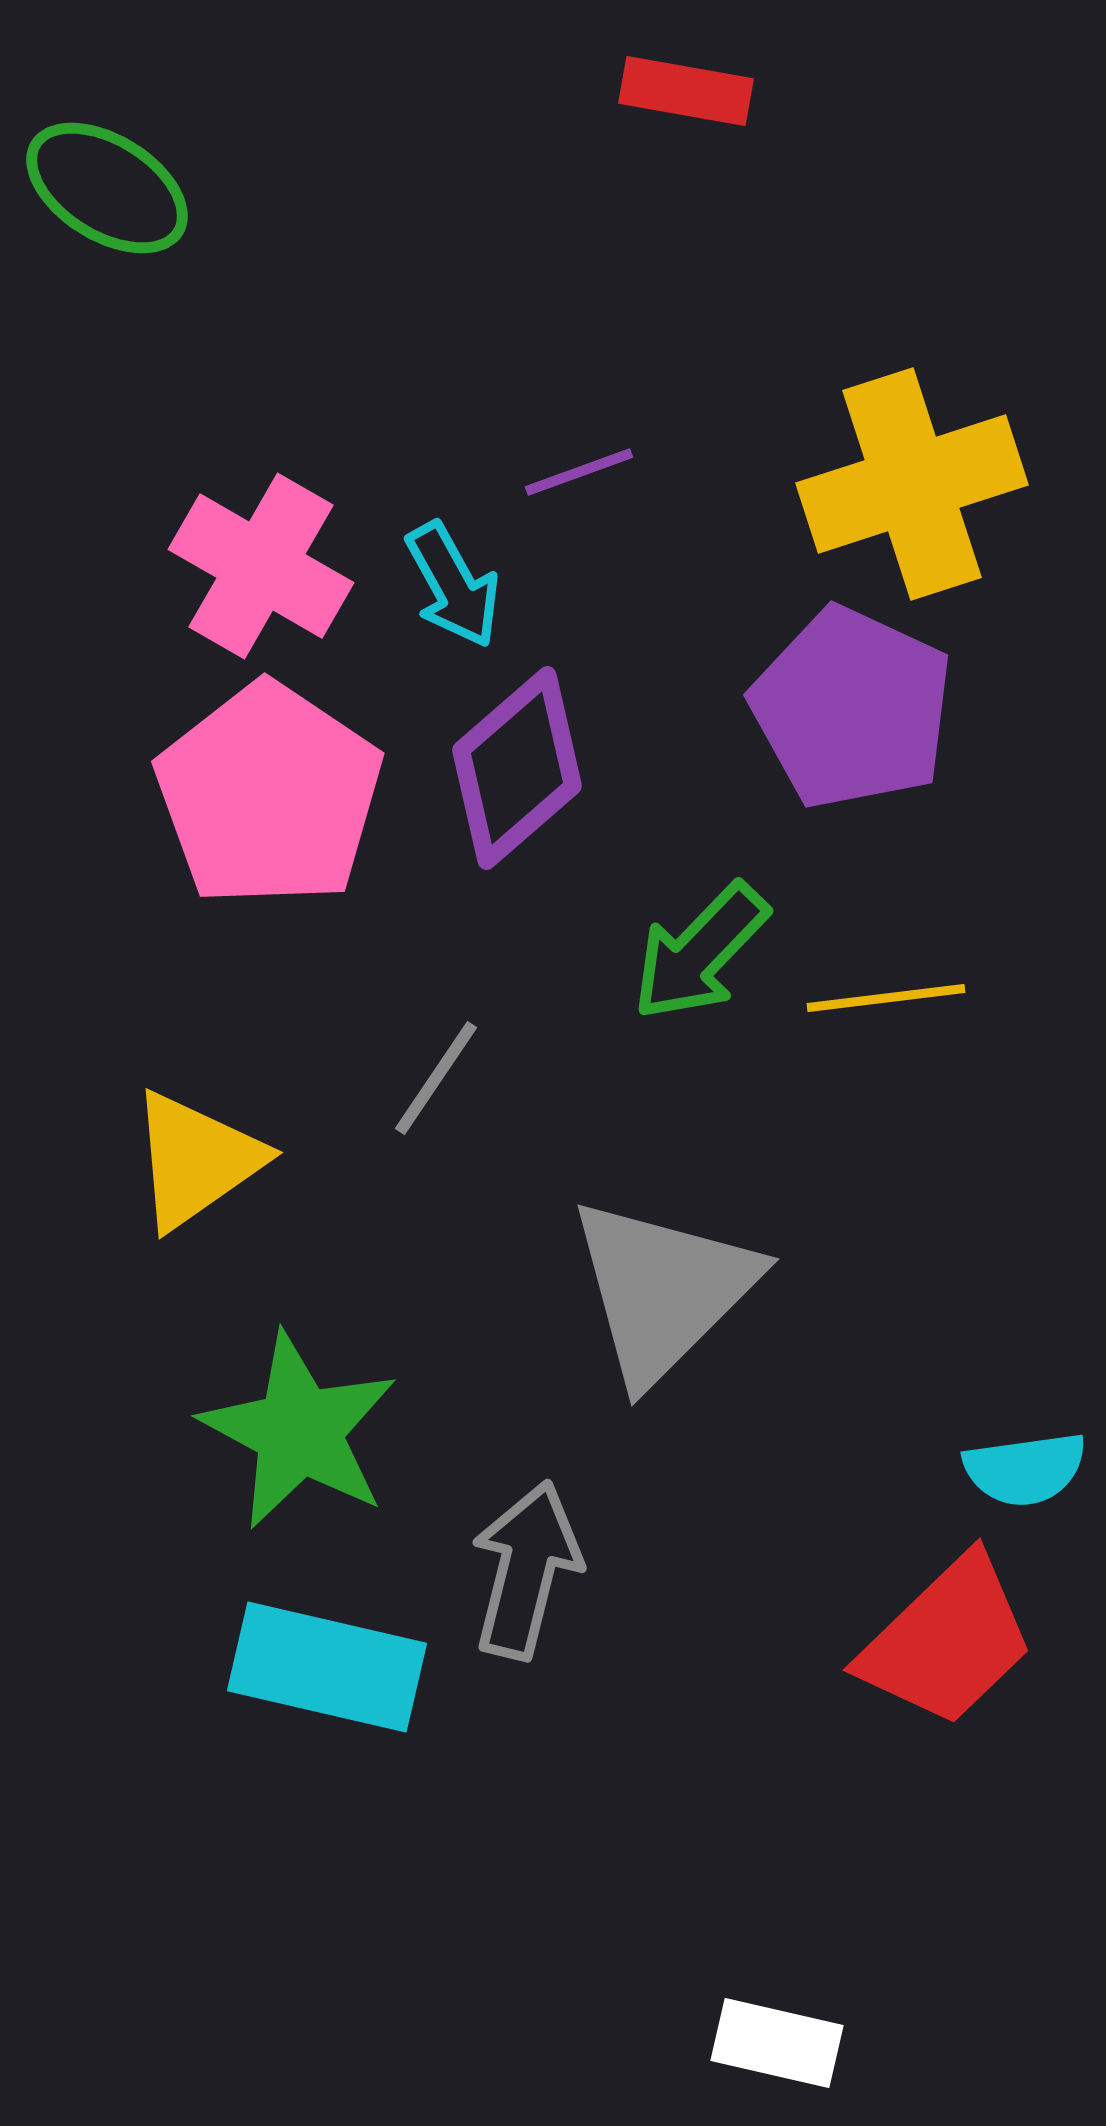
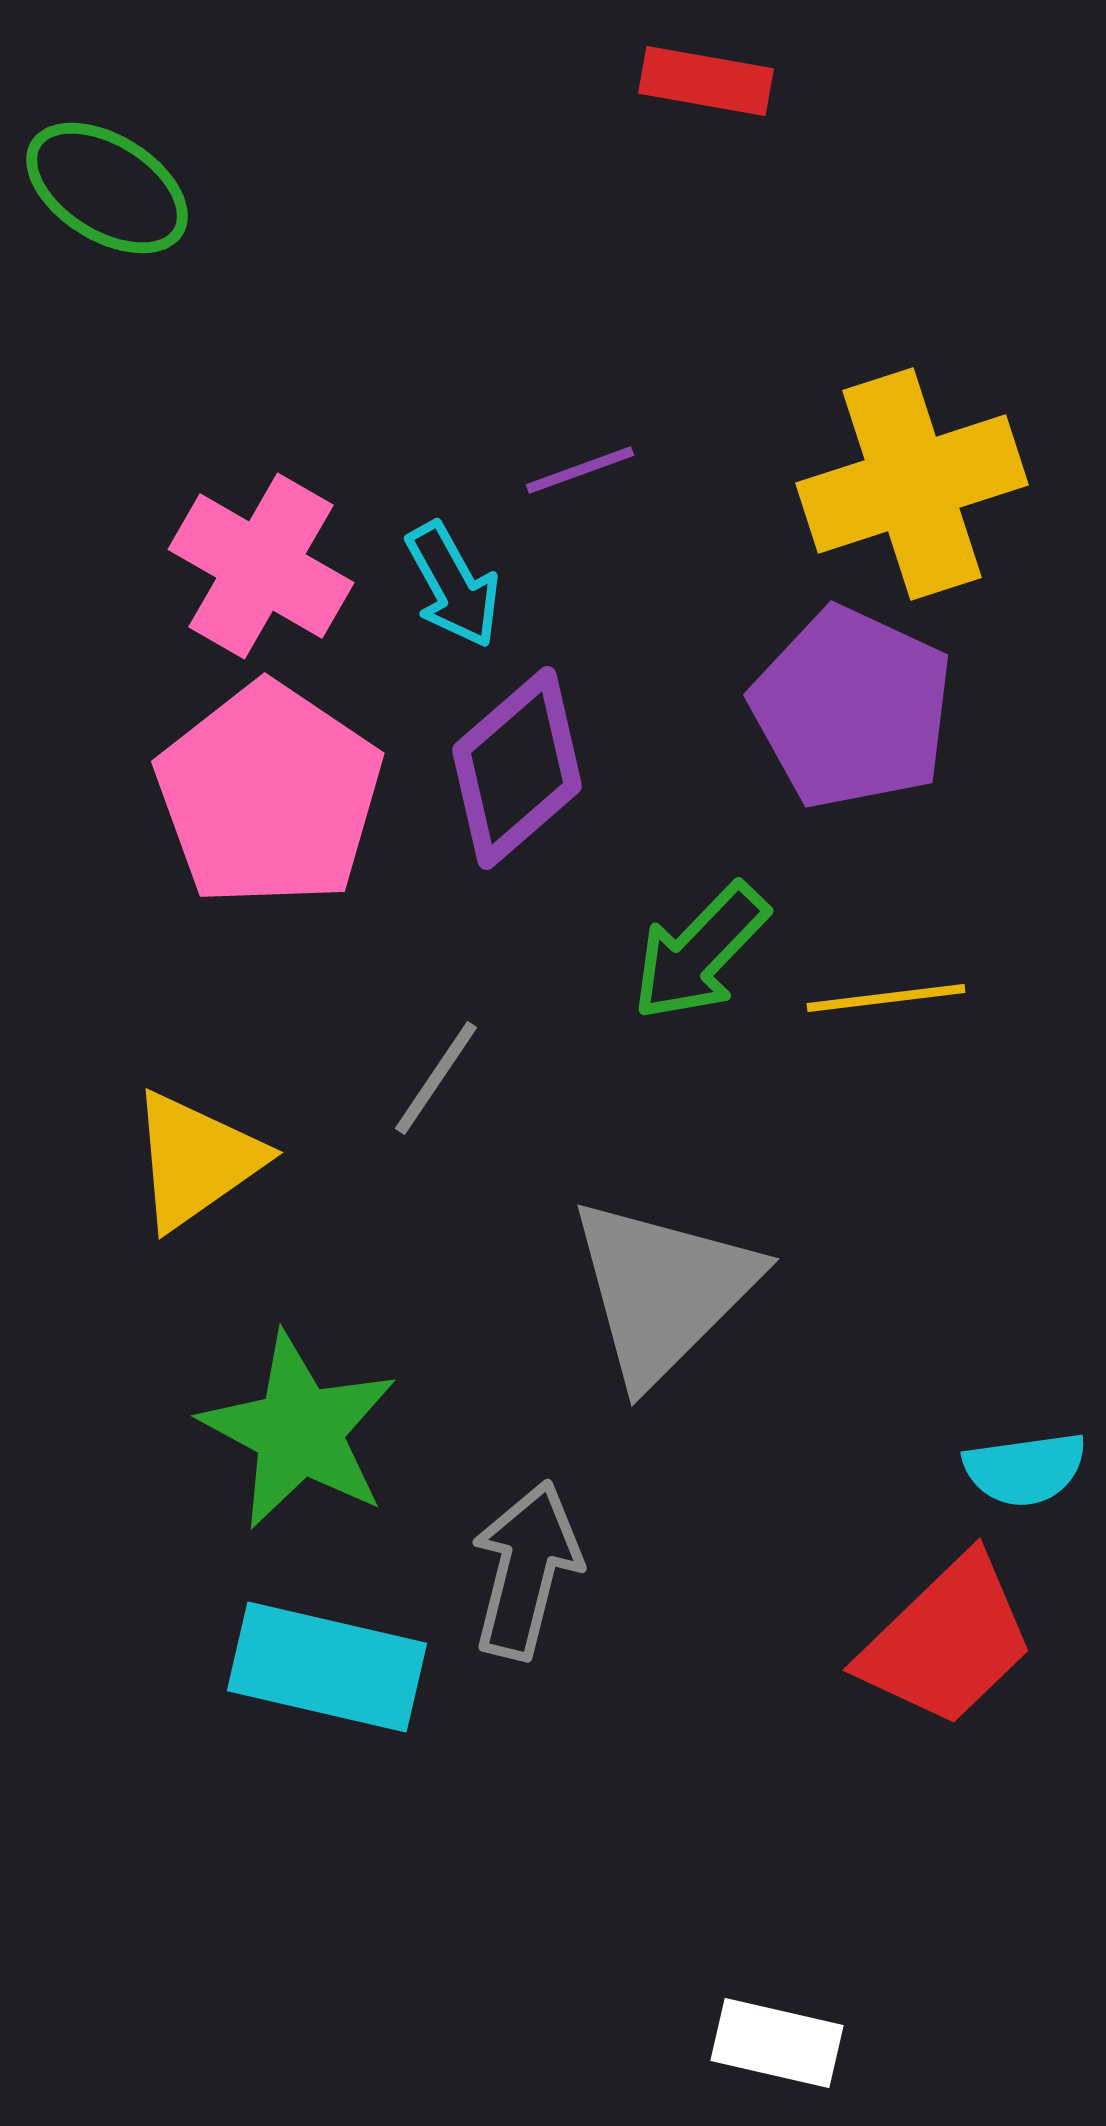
red rectangle: moved 20 px right, 10 px up
purple line: moved 1 px right, 2 px up
